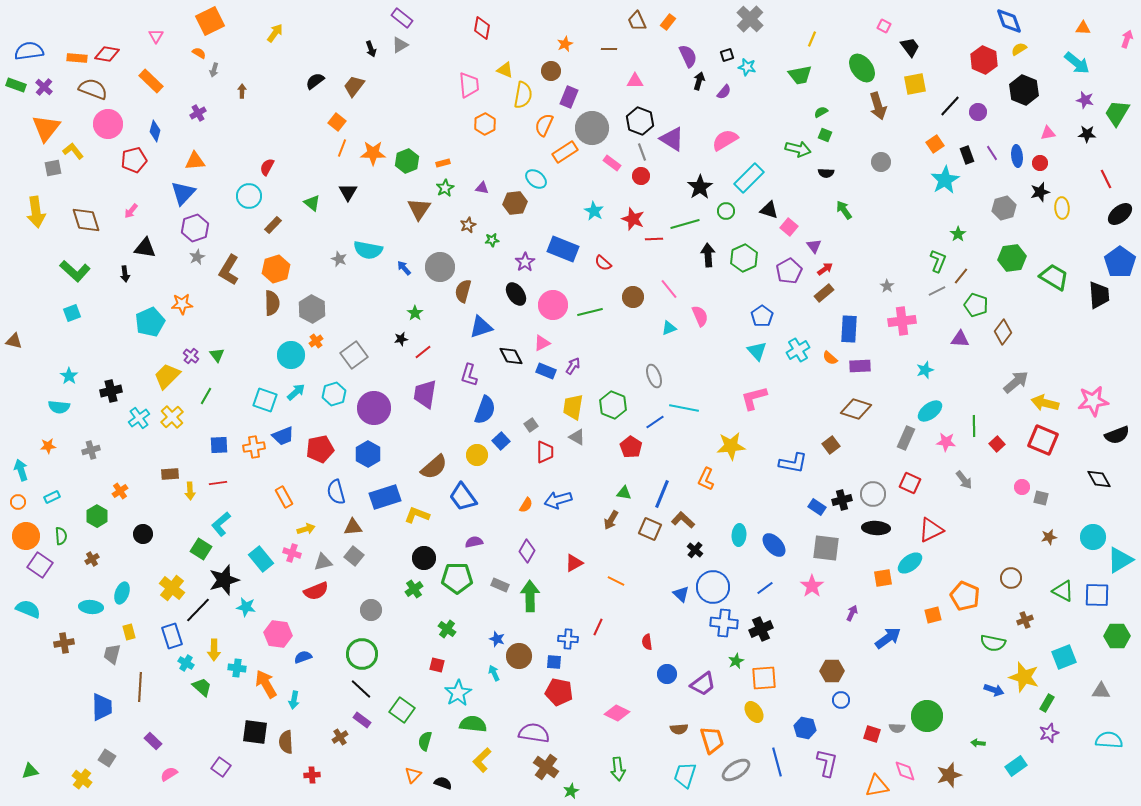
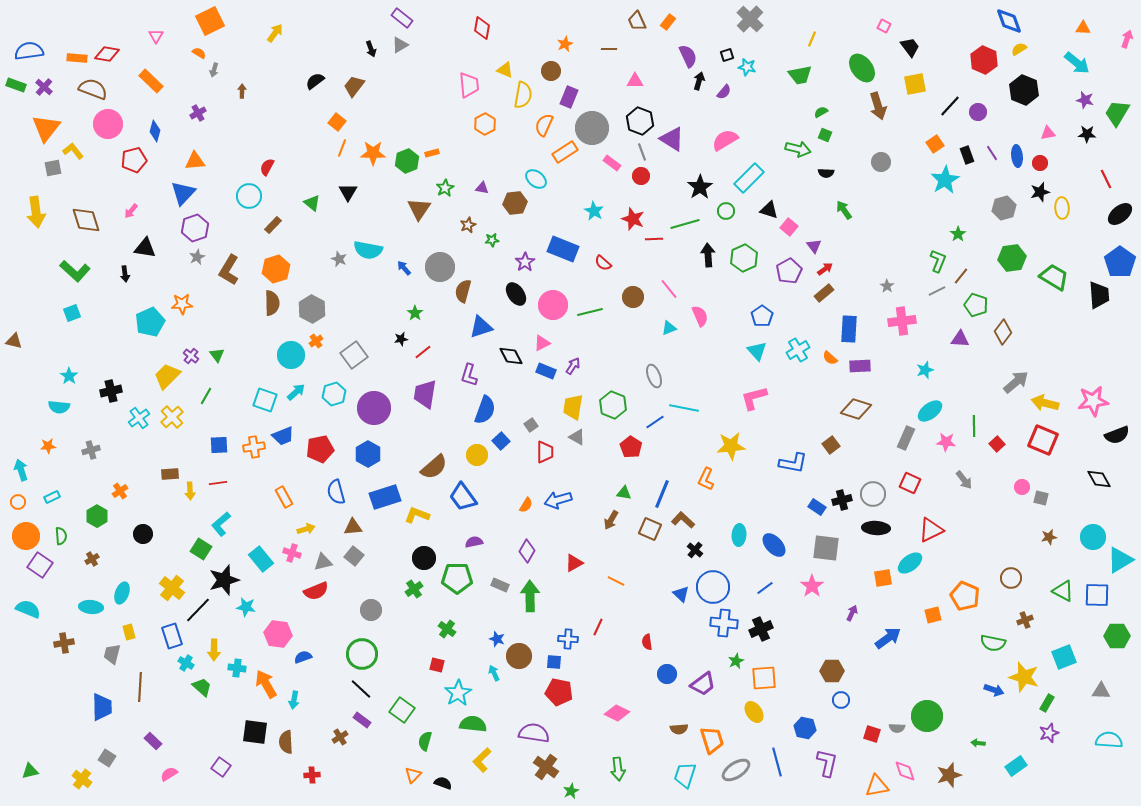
orange rectangle at (443, 163): moved 11 px left, 10 px up
